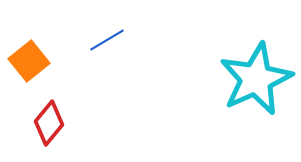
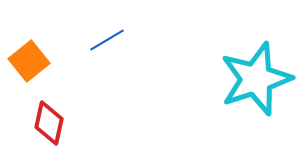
cyan star: rotated 6 degrees clockwise
red diamond: rotated 27 degrees counterclockwise
